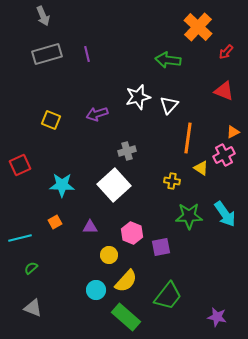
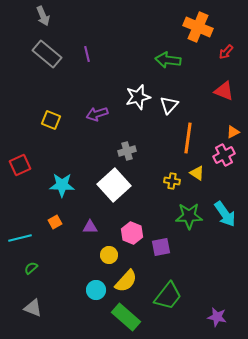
orange cross: rotated 20 degrees counterclockwise
gray rectangle: rotated 56 degrees clockwise
yellow triangle: moved 4 px left, 5 px down
